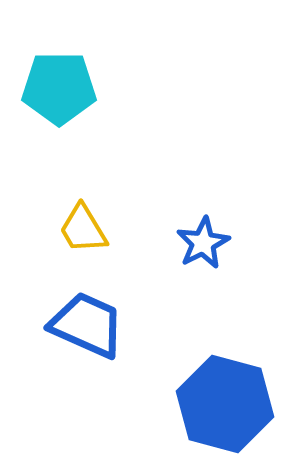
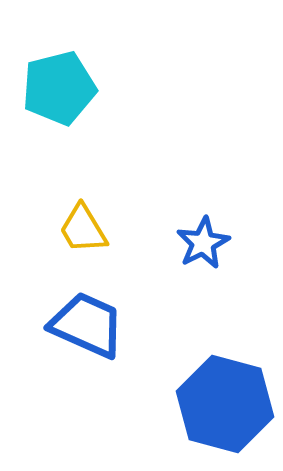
cyan pentagon: rotated 14 degrees counterclockwise
